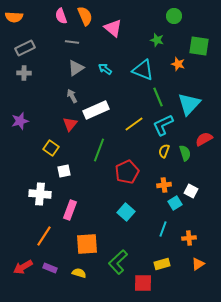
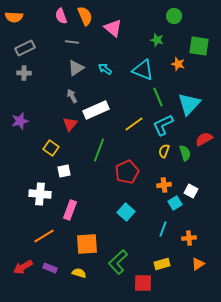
orange line at (44, 236): rotated 25 degrees clockwise
